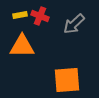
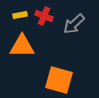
red cross: moved 4 px right
orange square: moved 8 px left; rotated 20 degrees clockwise
